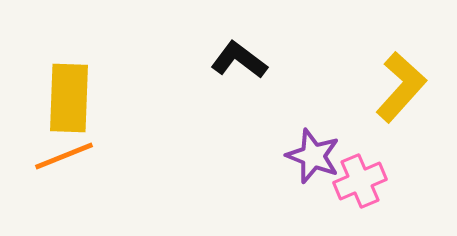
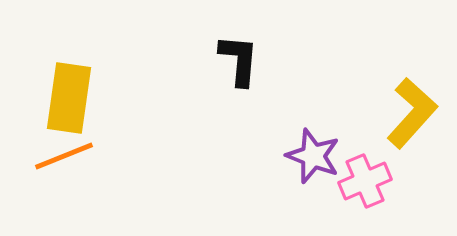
black L-shape: rotated 58 degrees clockwise
yellow L-shape: moved 11 px right, 26 px down
yellow rectangle: rotated 6 degrees clockwise
pink cross: moved 5 px right
